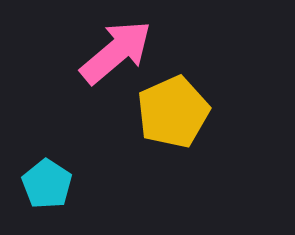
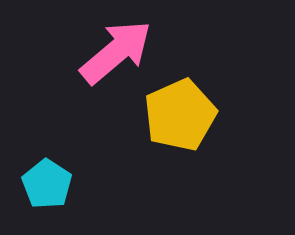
yellow pentagon: moved 7 px right, 3 px down
